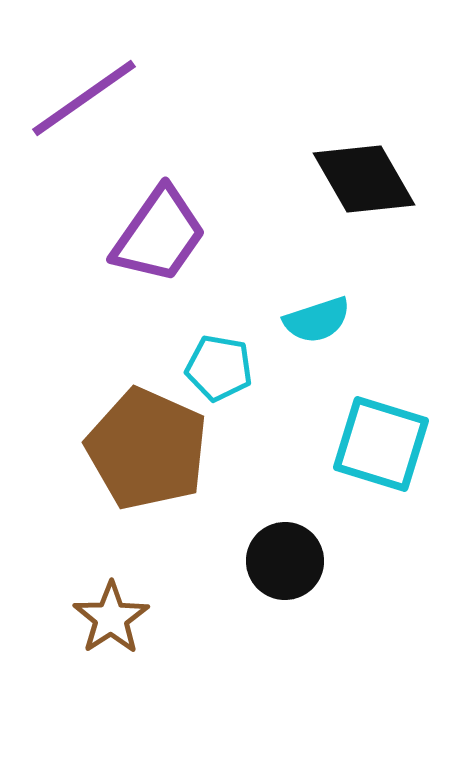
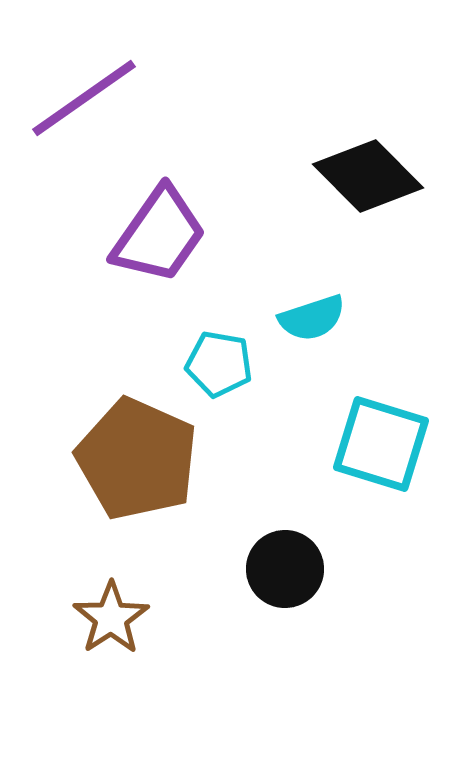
black diamond: moved 4 px right, 3 px up; rotated 15 degrees counterclockwise
cyan semicircle: moved 5 px left, 2 px up
cyan pentagon: moved 4 px up
brown pentagon: moved 10 px left, 10 px down
black circle: moved 8 px down
